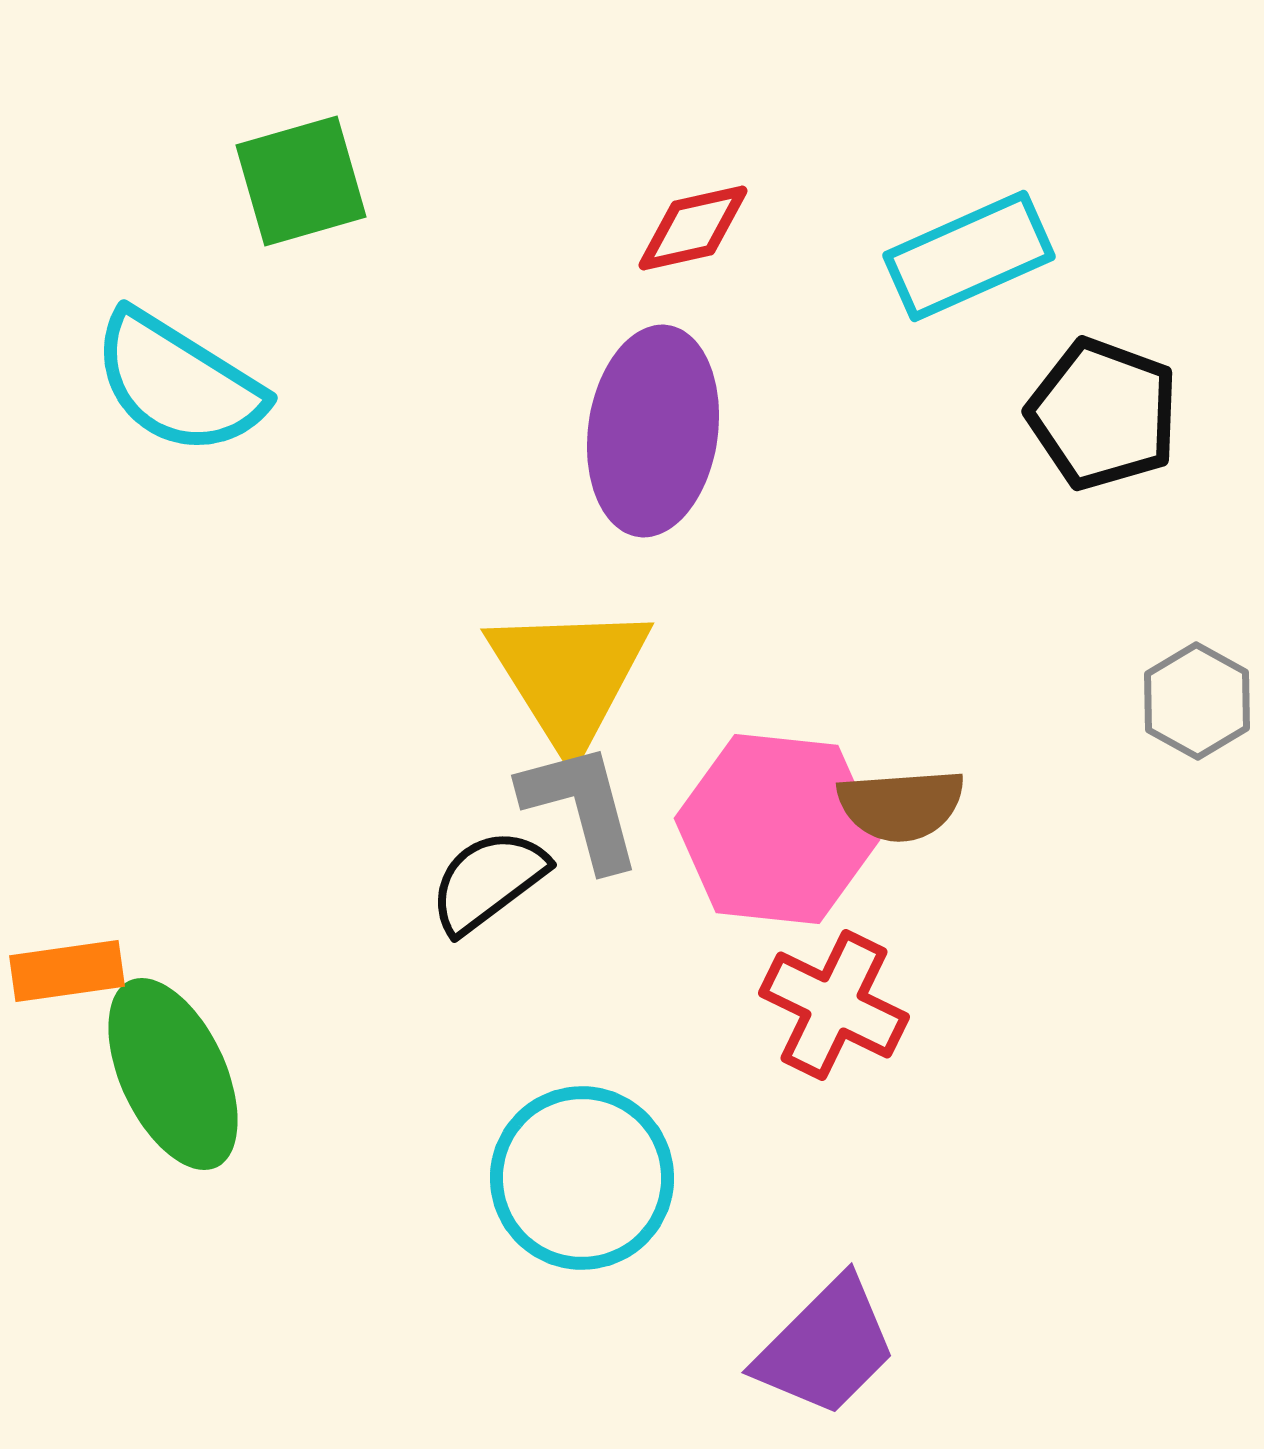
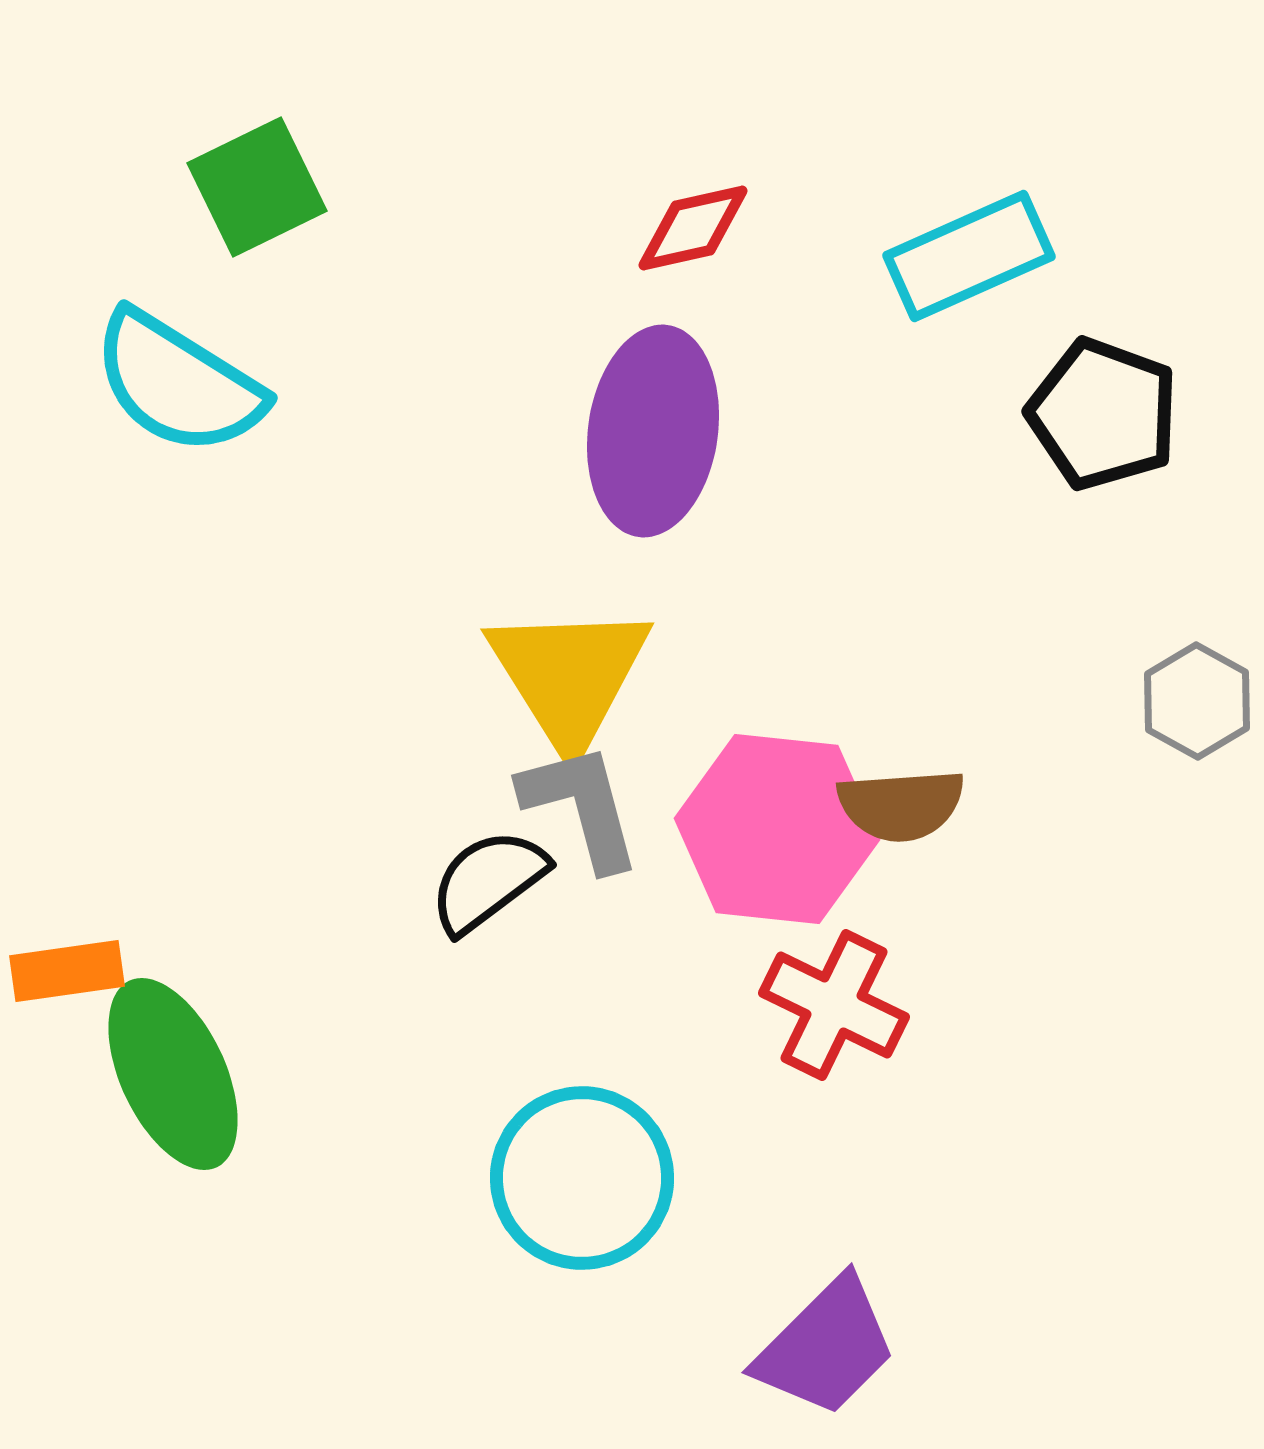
green square: moved 44 px left, 6 px down; rotated 10 degrees counterclockwise
